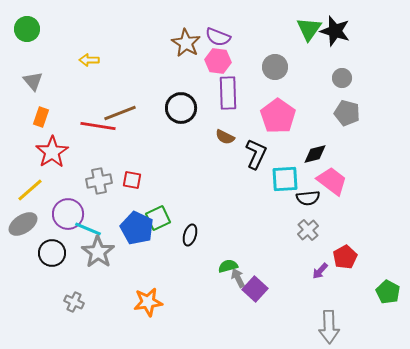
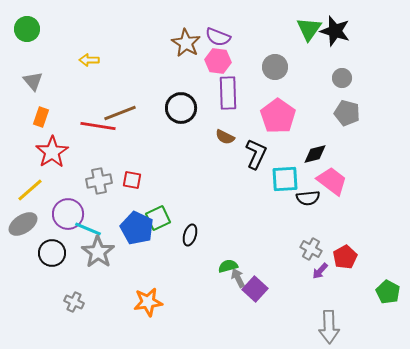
gray cross at (308, 230): moved 3 px right, 19 px down; rotated 20 degrees counterclockwise
